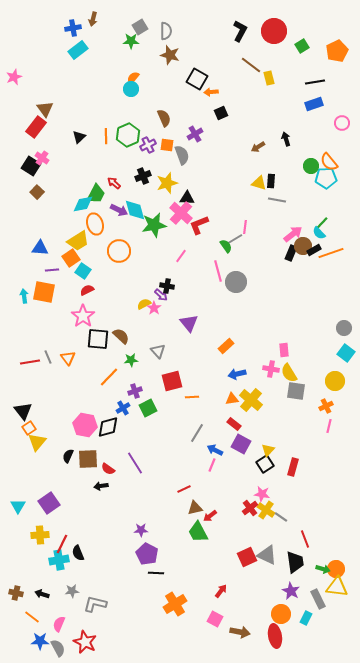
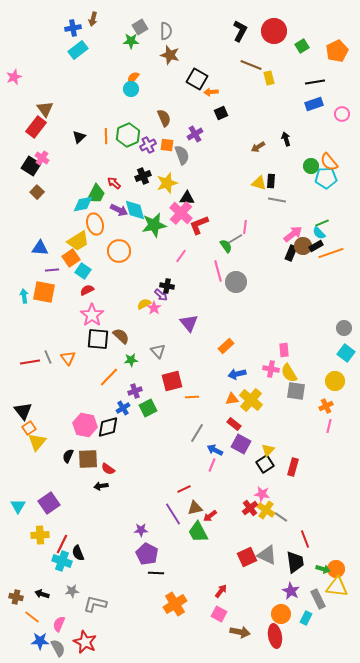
brown line at (251, 65): rotated 15 degrees counterclockwise
pink circle at (342, 123): moved 9 px up
green line at (322, 223): rotated 24 degrees clockwise
black rectangle at (314, 250): moved 2 px right, 4 px up
pink star at (83, 316): moved 9 px right, 1 px up
purple line at (135, 463): moved 38 px right, 51 px down
cyan cross at (59, 560): moved 3 px right, 1 px down; rotated 30 degrees clockwise
brown cross at (16, 593): moved 4 px down
pink square at (215, 619): moved 4 px right, 5 px up
